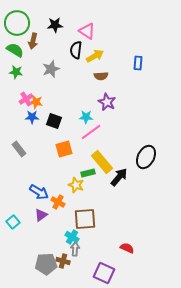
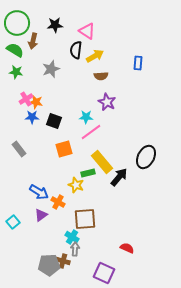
gray pentagon: moved 3 px right, 1 px down
